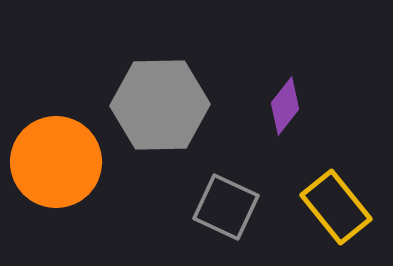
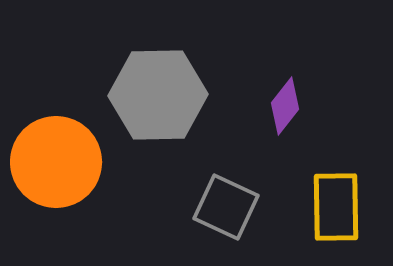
gray hexagon: moved 2 px left, 10 px up
yellow rectangle: rotated 38 degrees clockwise
